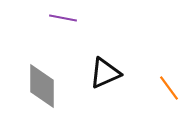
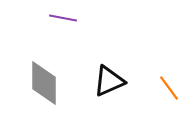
black triangle: moved 4 px right, 8 px down
gray diamond: moved 2 px right, 3 px up
